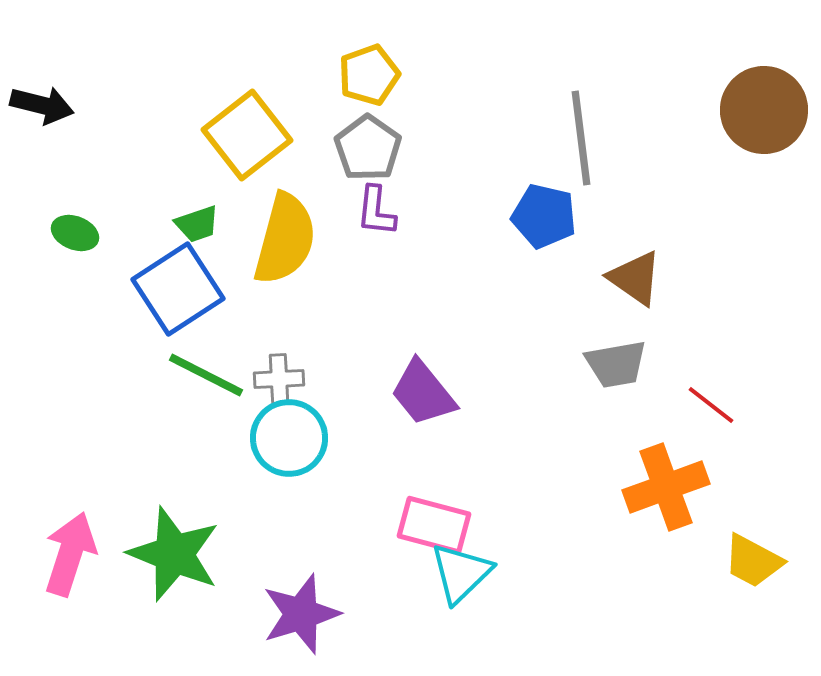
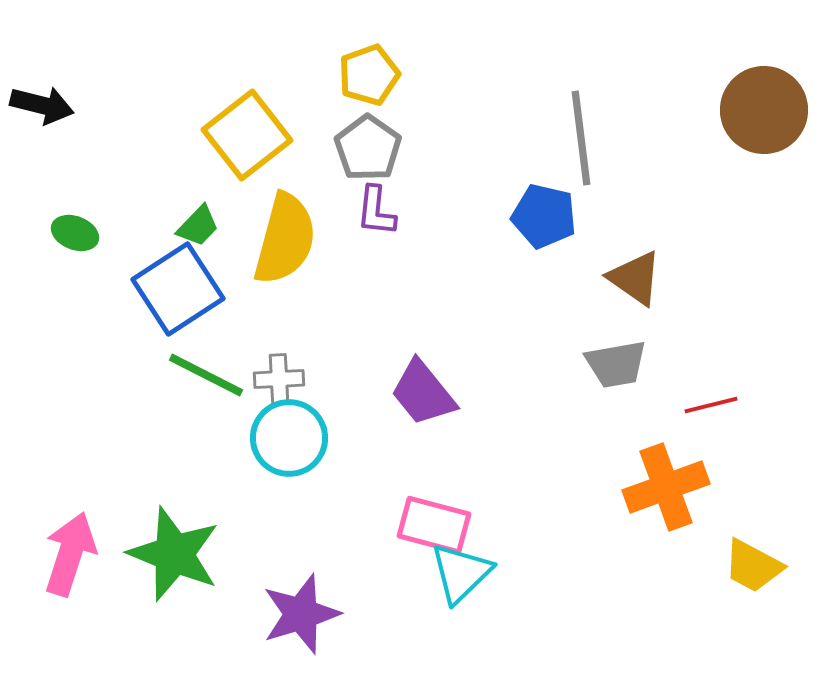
green trapezoid: moved 1 px right, 2 px down; rotated 27 degrees counterclockwise
red line: rotated 52 degrees counterclockwise
yellow trapezoid: moved 5 px down
